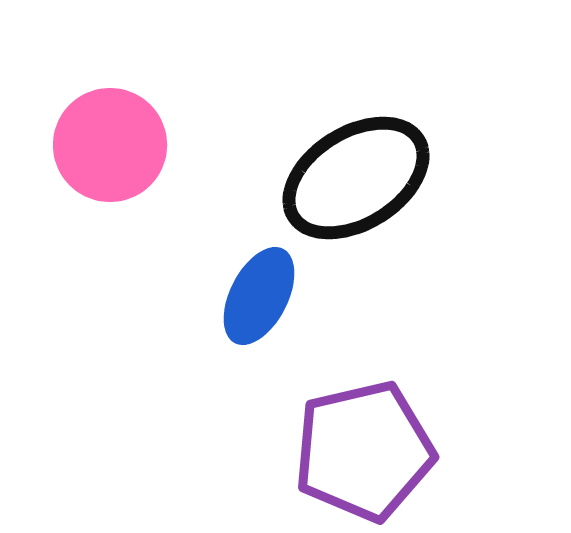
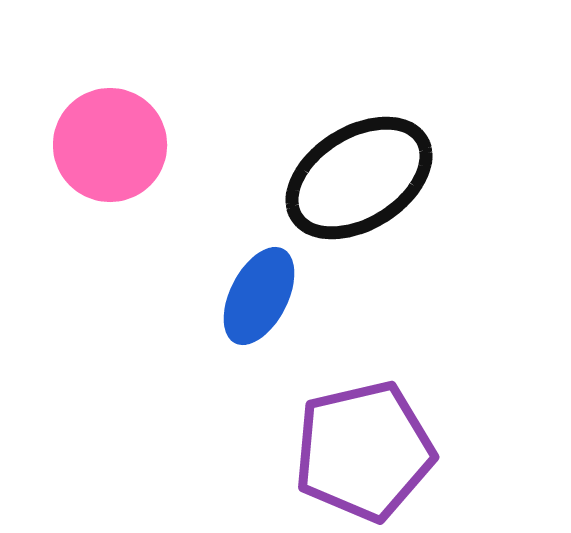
black ellipse: moved 3 px right
